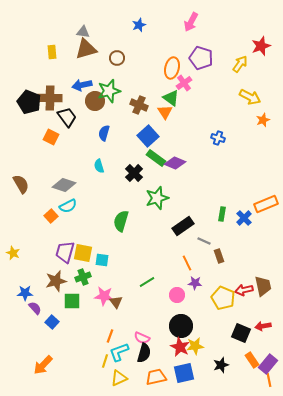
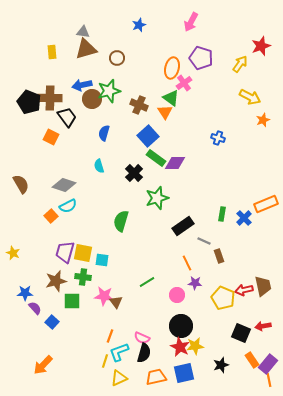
brown circle at (95, 101): moved 3 px left, 2 px up
purple diamond at (175, 163): rotated 25 degrees counterclockwise
green cross at (83, 277): rotated 28 degrees clockwise
